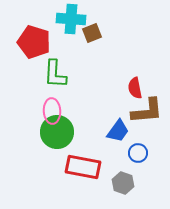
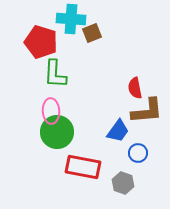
red pentagon: moved 7 px right
pink ellipse: moved 1 px left
